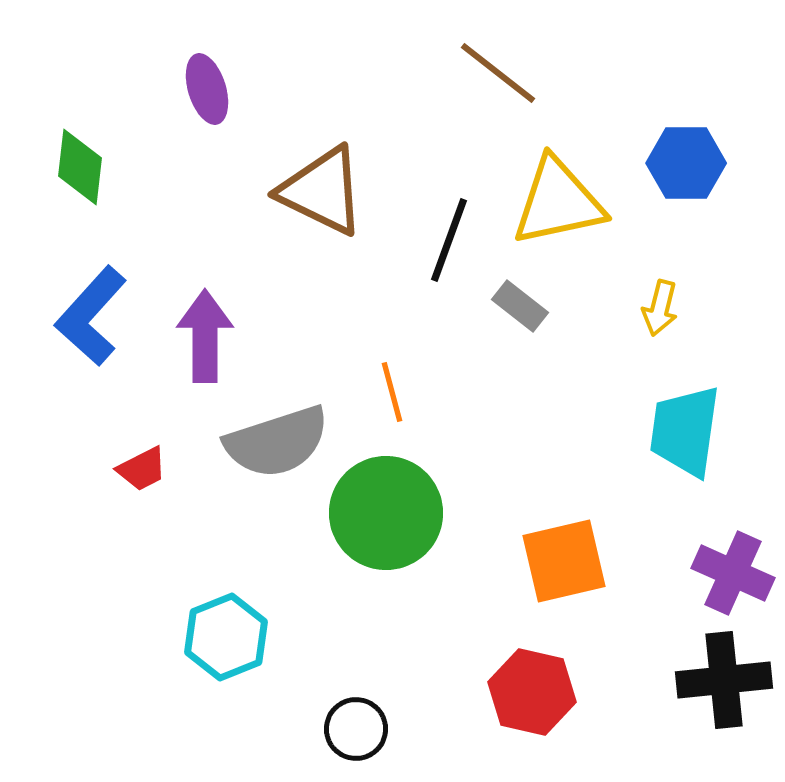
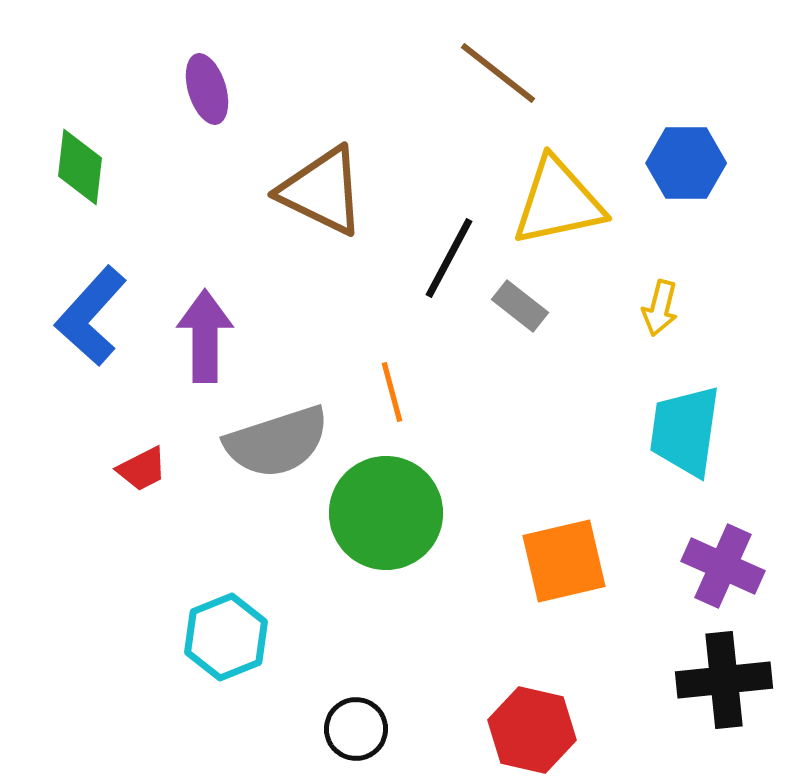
black line: moved 18 px down; rotated 8 degrees clockwise
purple cross: moved 10 px left, 7 px up
red hexagon: moved 38 px down
